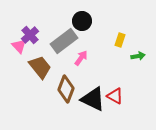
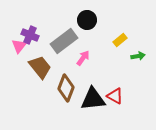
black circle: moved 5 px right, 1 px up
purple cross: rotated 24 degrees counterclockwise
yellow rectangle: rotated 32 degrees clockwise
pink triangle: rotated 21 degrees clockwise
pink arrow: moved 2 px right
brown diamond: moved 1 px up
black triangle: rotated 32 degrees counterclockwise
